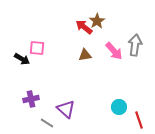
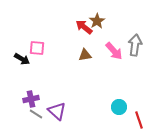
purple triangle: moved 9 px left, 2 px down
gray line: moved 11 px left, 9 px up
